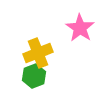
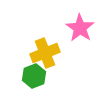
yellow cross: moved 7 px right
